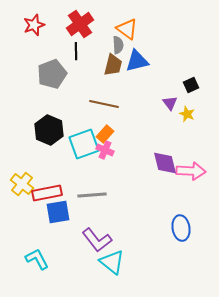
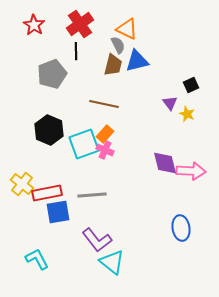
red star: rotated 20 degrees counterclockwise
orange triangle: rotated 10 degrees counterclockwise
gray semicircle: rotated 24 degrees counterclockwise
